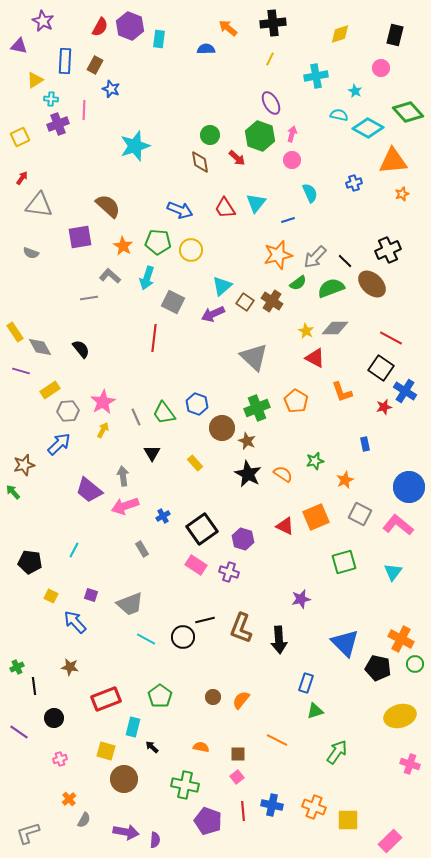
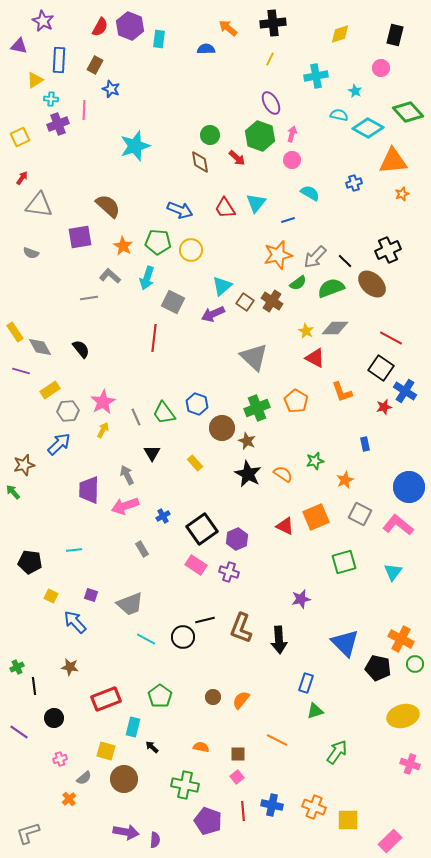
blue rectangle at (65, 61): moved 6 px left, 1 px up
cyan semicircle at (310, 193): rotated 36 degrees counterclockwise
gray arrow at (123, 476): moved 4 px right, 1 px up; rotated 18 degrees counterclockwise
purple trapezoid at (89, 490): rotated 52 degrees clockwise
purple hexagon at (243, 539): moved 6 px left; rotated 20 degrees clockwise
cyan line at (74, 550): rotated 56 degrees clockwise
yellow ellipse at (400, 716): moved 3 px right
gray semicircle at (84, 820): moved 42 px up; rotated 21 degrees clockwise
